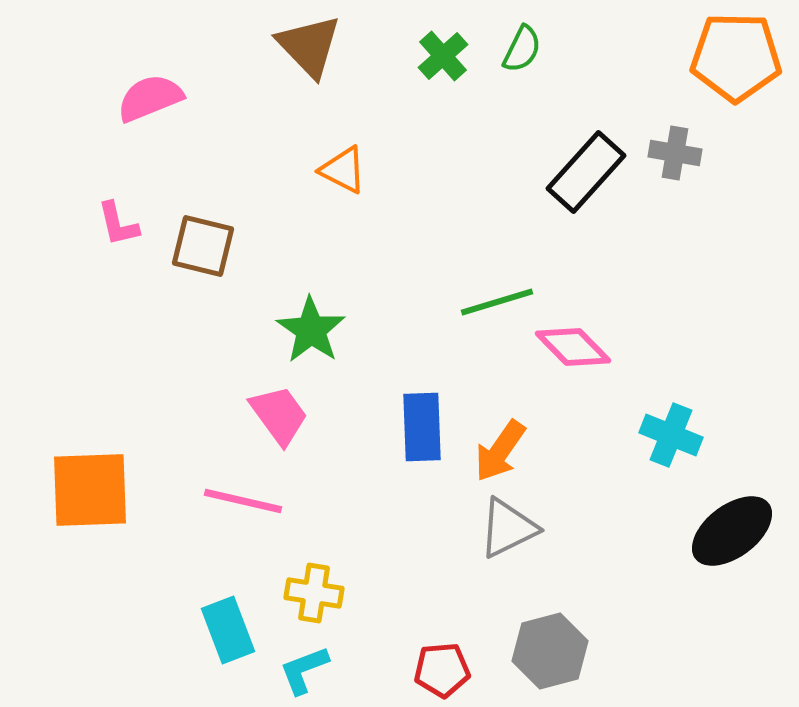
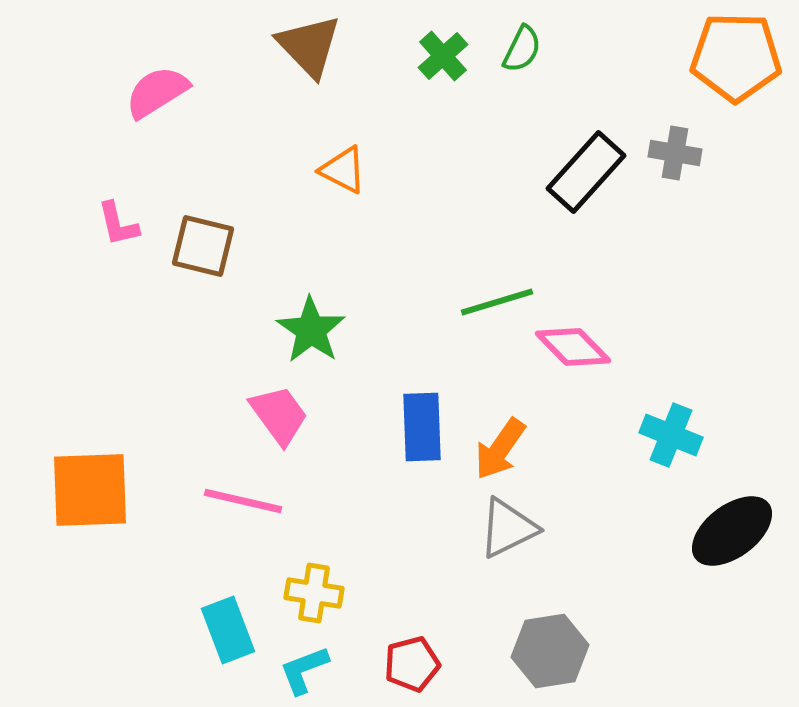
pink semicircle: moved 7 px right, 6 px up; rotated 10 degrees counterclockwise
orange arrow: moved 2 px up
gray hexagon: rotated 6 degrees clockwise
red pentagon: moved 30 px left, 6 px up; rotated 10 degrees counterclockwise
